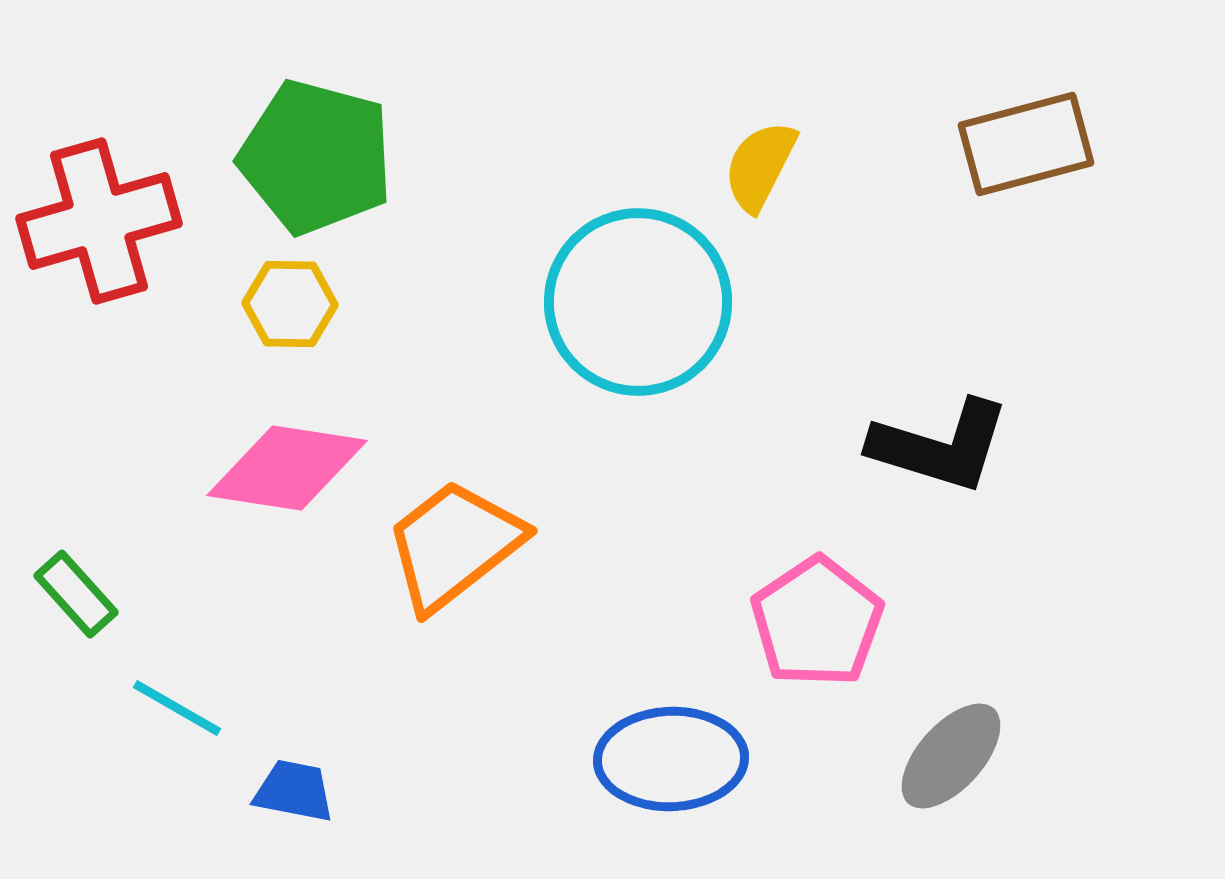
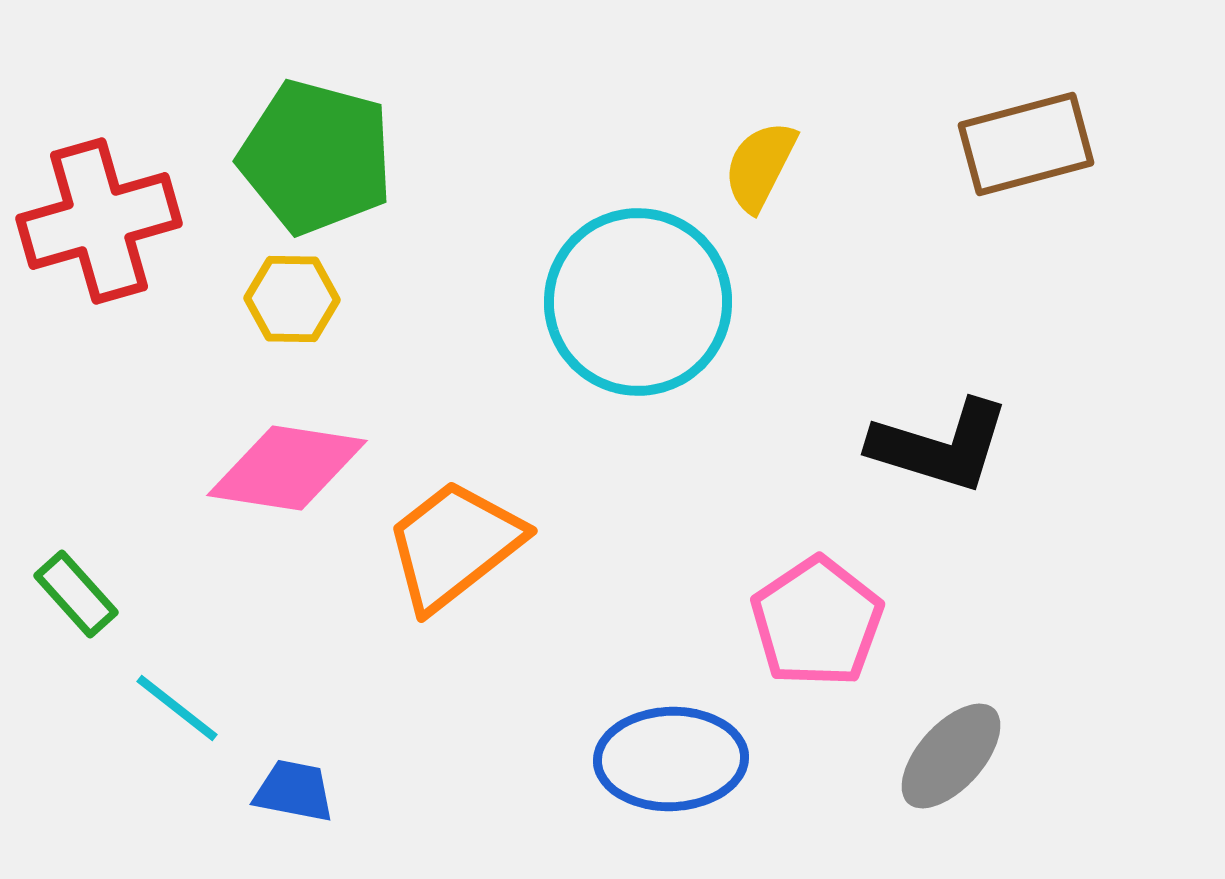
yellow hexagon: moved 2 px right, 5 px up
cyan line: rotated 8 degrees clockwise
